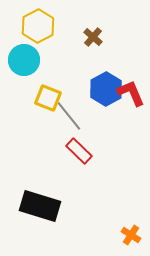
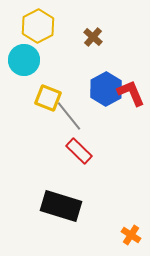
black rectangle: moved 21 px right
